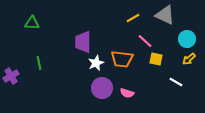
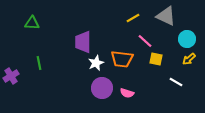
gray triangle: moved 1 px right, 1 px down
